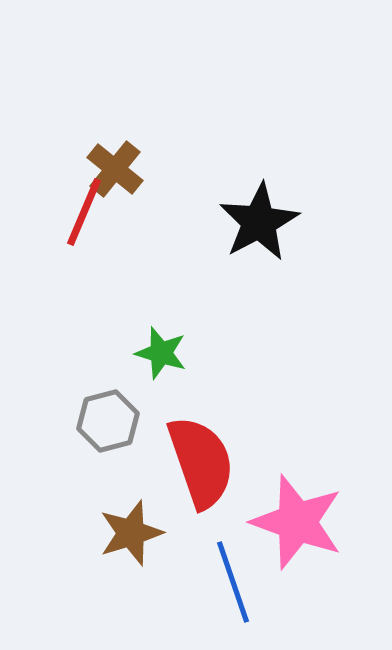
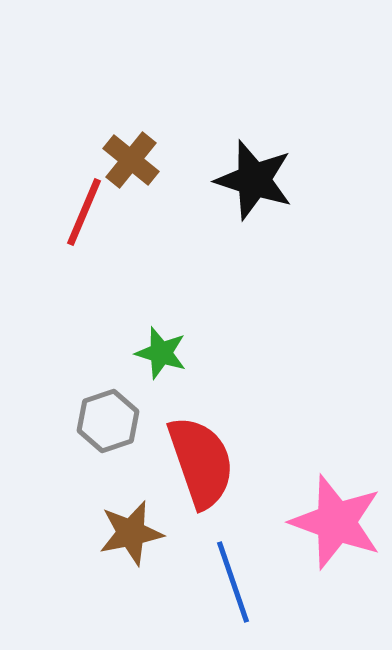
brown cross: moved 16 px right, 9 px up
black star: moved 5 px left, 42 px up; rotated 26 degrees counterclockwise
gray hexagon: rotated 4 degrees counterclockwise
pink star: moved 39 px right
brown star: rotated 6 degrees clockwise
